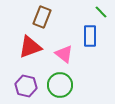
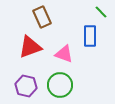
brown rectangle: rotated 45 degrees counterclockwise
pink triangle: rotated 18 degrees counterclockwise
